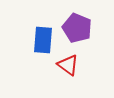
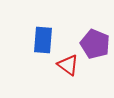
purple pentagon: moved 18 px right, 16 px down
